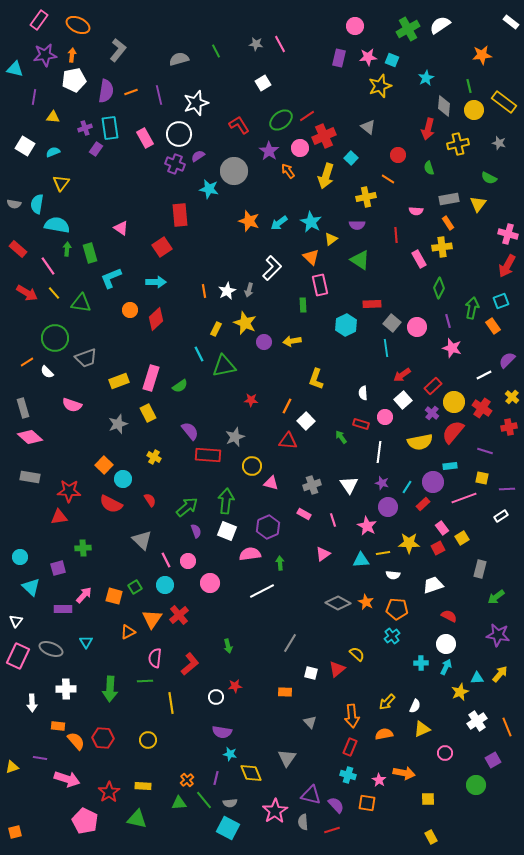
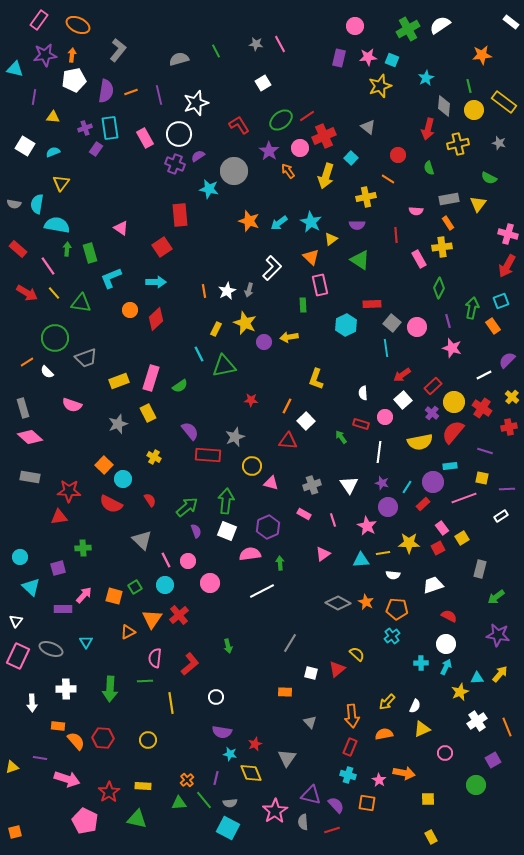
yellow arrow at (292, 341): moved 3 px left, 4 px up
red star at (235, 686): moved 20 px right, 58 px down; rotated 16 degrees counterclockwise
